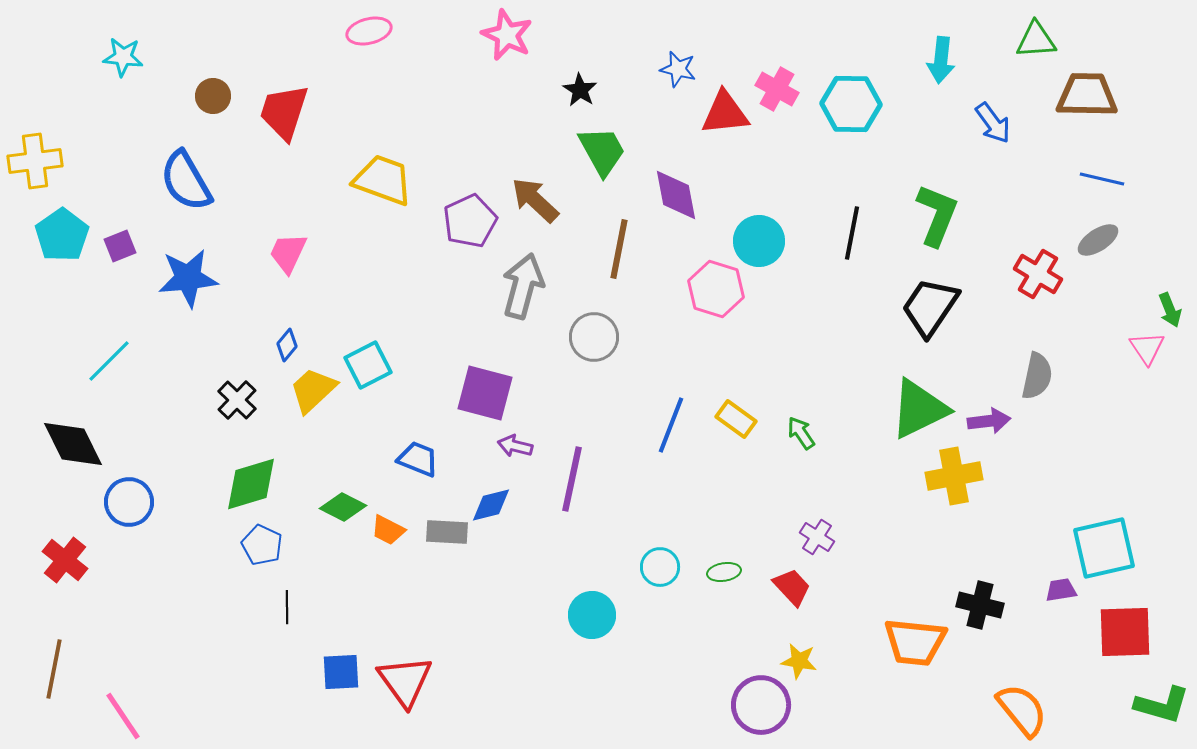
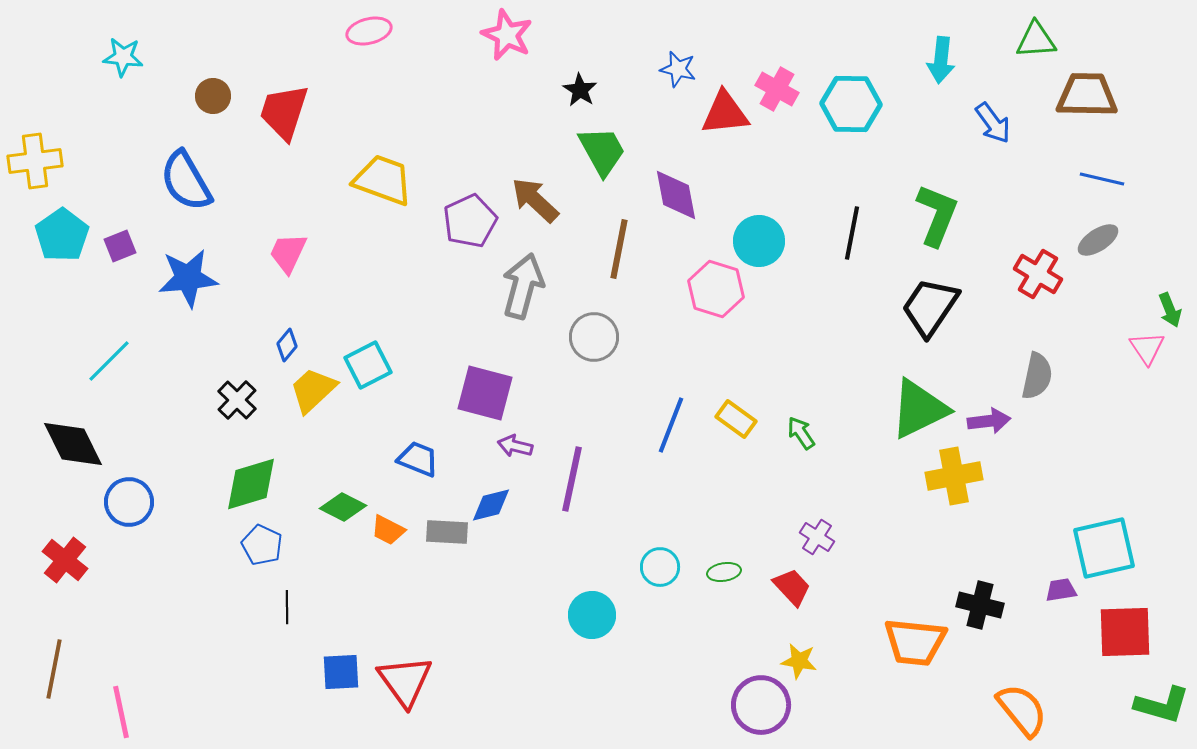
pink line at (123, 716): moved 2 px left, 4 px up; rotated 22 degrees clockwise
